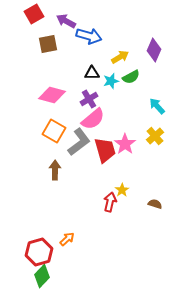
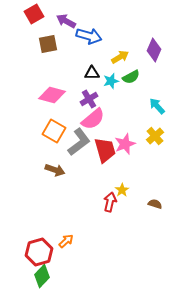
pink star: rotated 15 degrees clockwise
brown arrow: rotated 108 degrees clockwise
orange arrow: moved 1 px left, 2 px down
